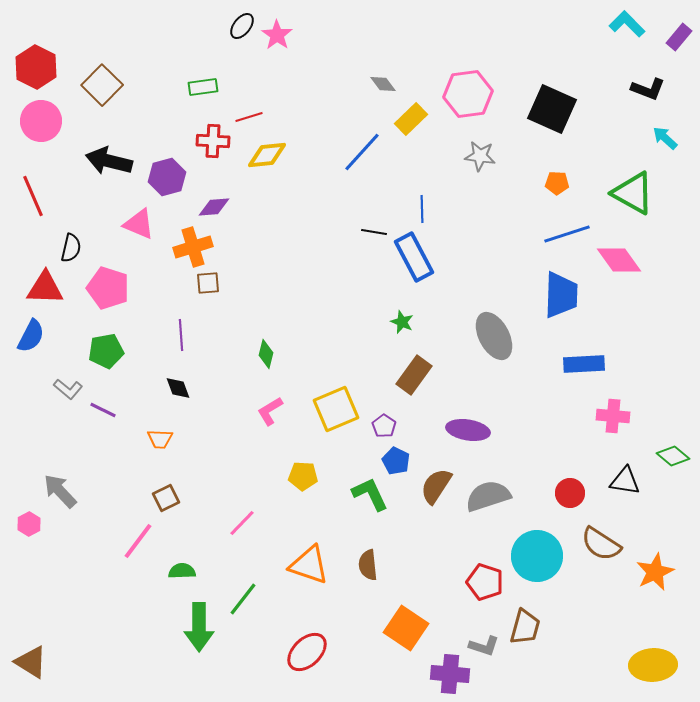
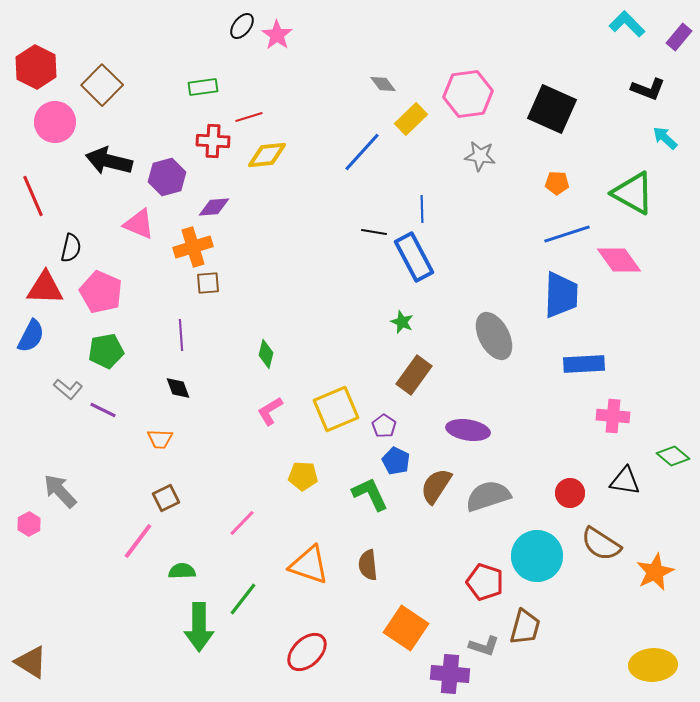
pink circle at (41, 121): moved 14 px right, 1 px down
pink pentagon at (108, 288): moved 7 px left, 4 px down; rotated 6 degrees clockwise
